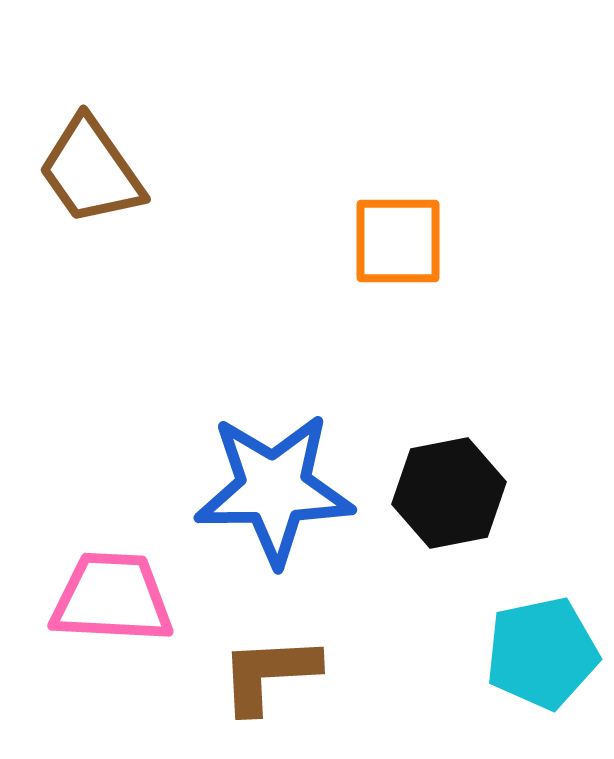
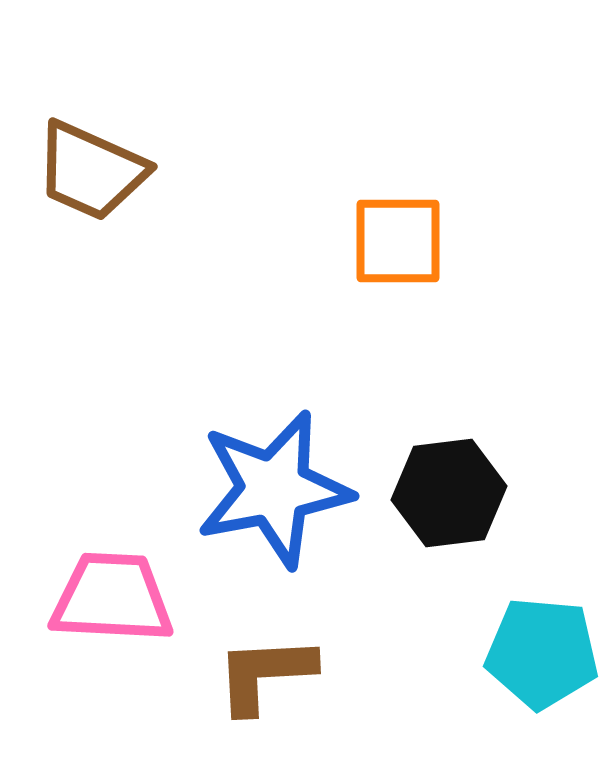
brown trapezoid: rotated 31 degrees counterclockwise
blue star: rotated 10 degrees counterclockwise
black hexagon: rotated 4 degrees clockwise
cyan pentagon: rotated 17 degrees clockwise
brown L-shape: moved 4 px left
